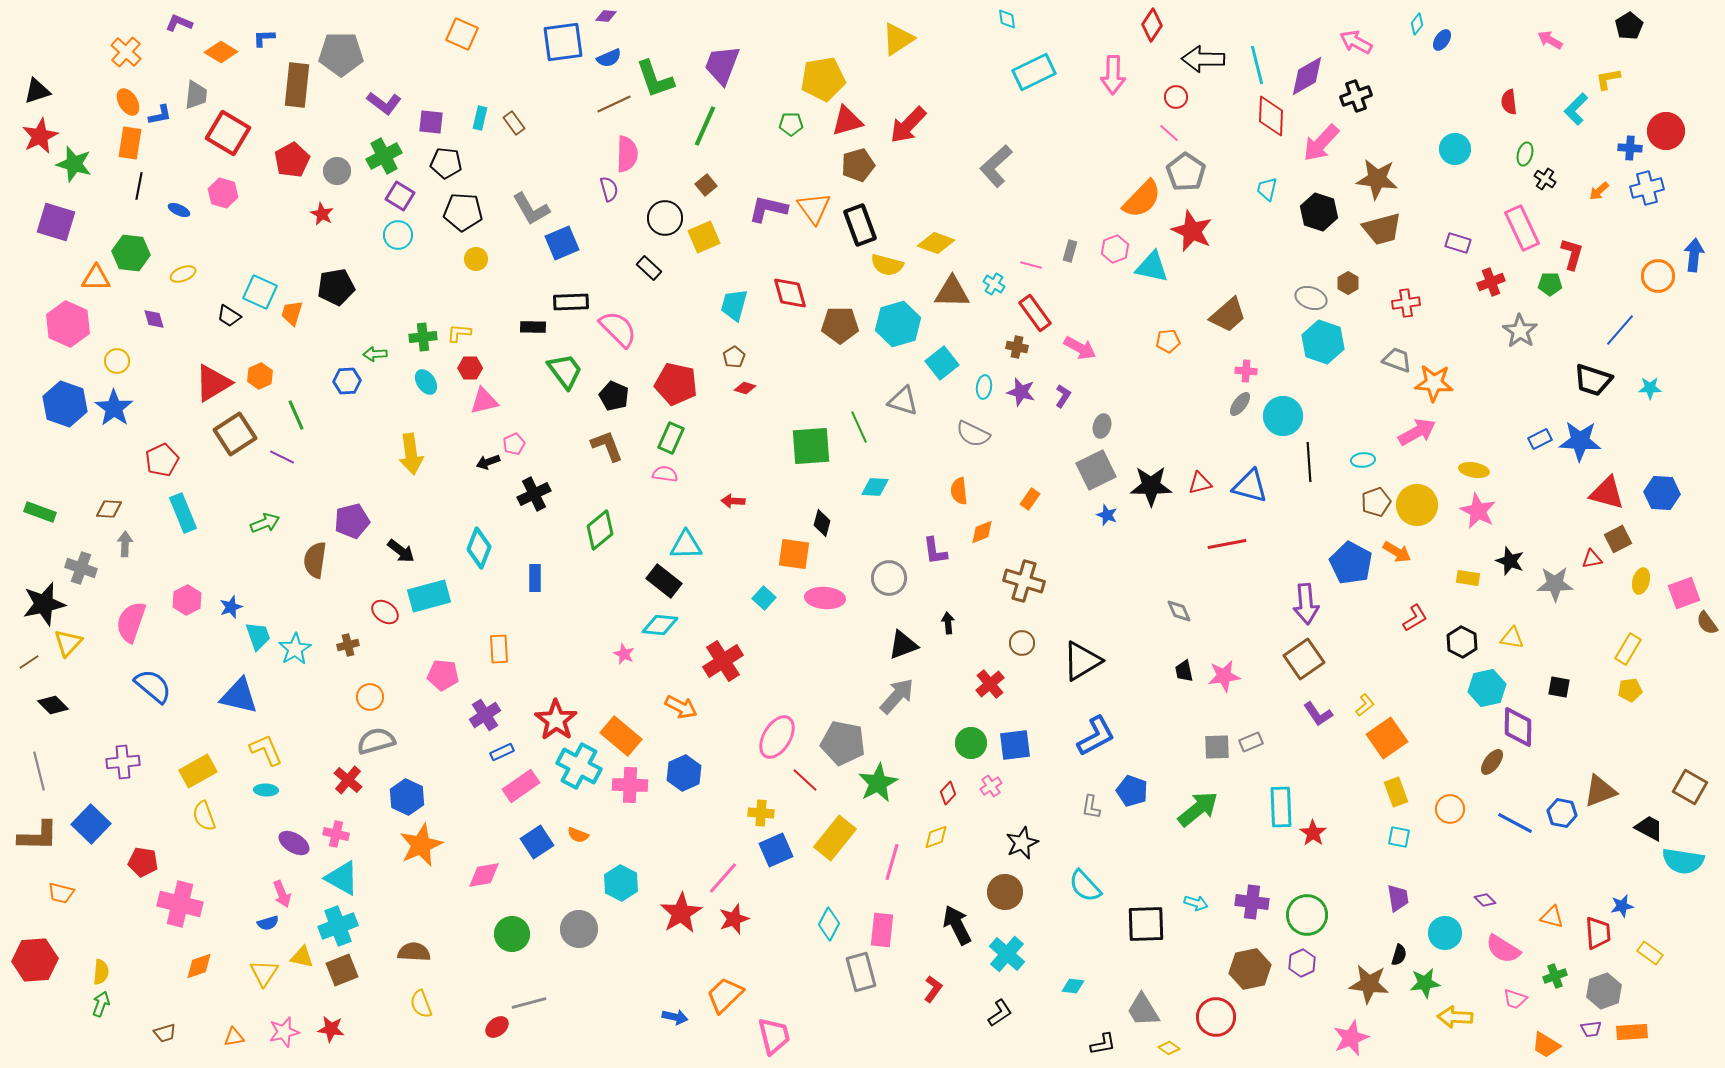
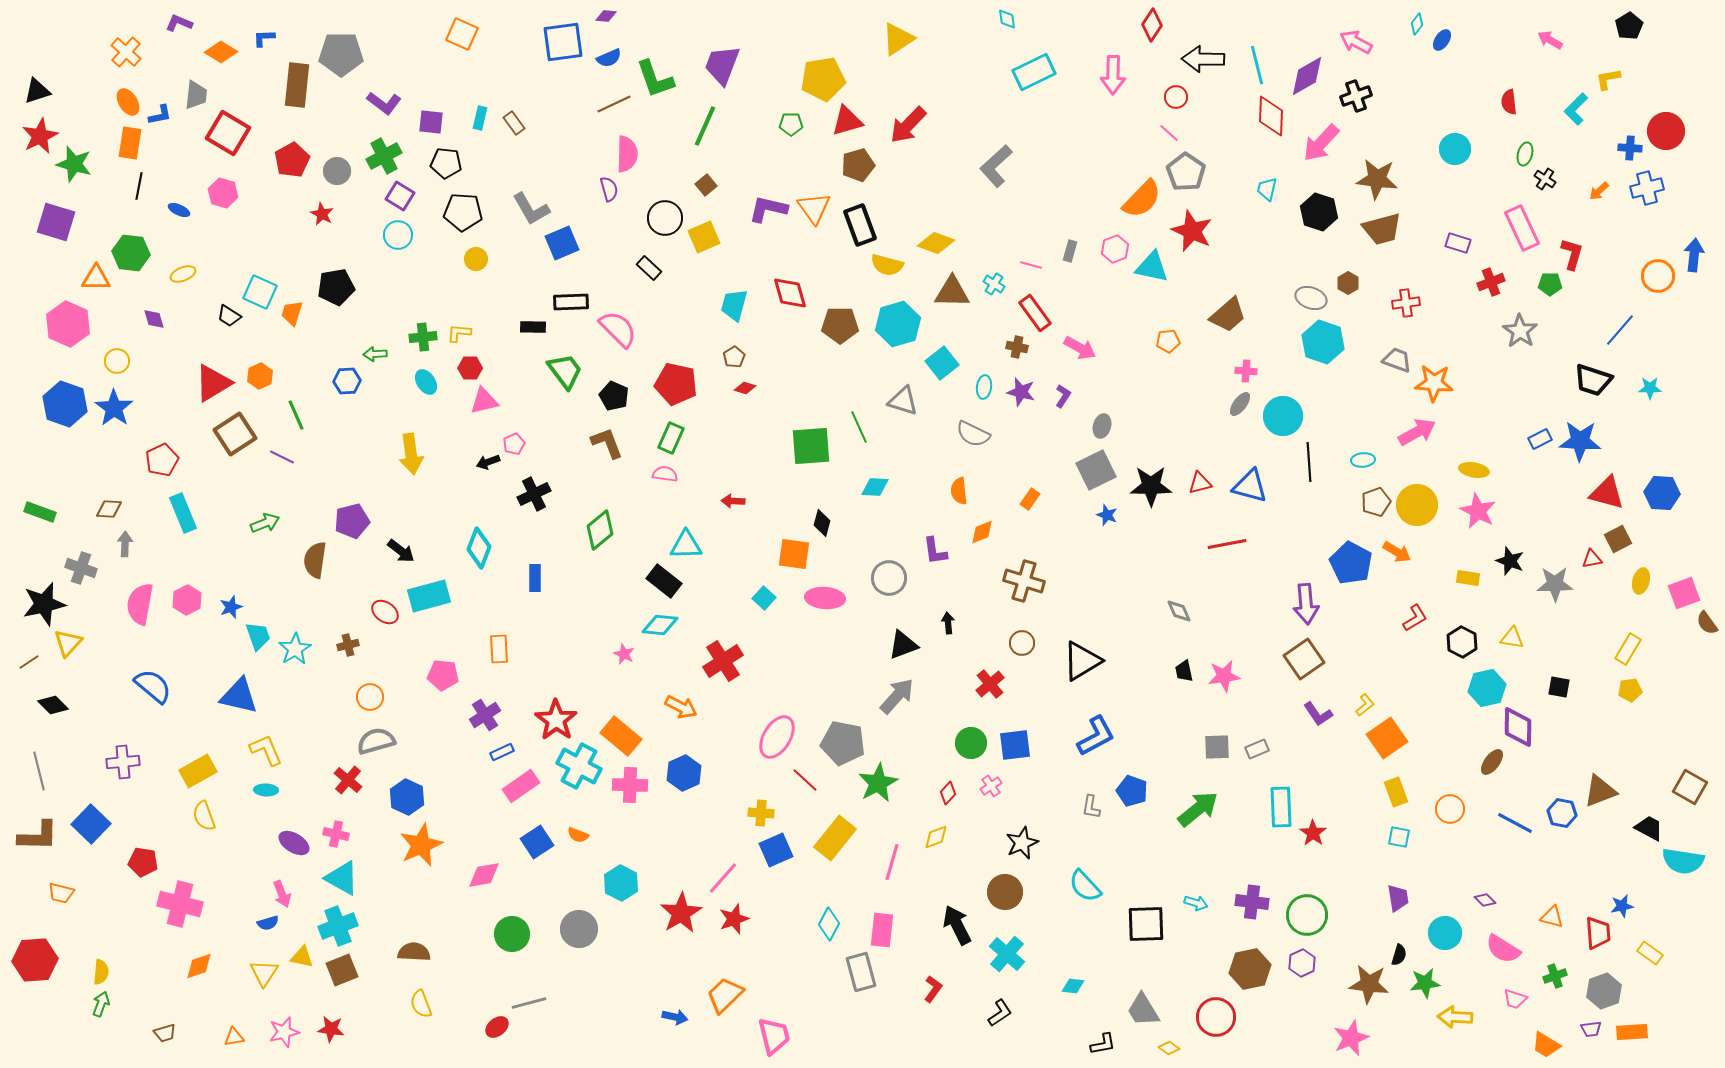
brown L-shape at (607, 446): moved 3 px up
pink semicircle at (131, 622): moved 9 px right, 18 px up; rotated 9 degrees counterclockwise
gray rectangle at (1251, 742): moved 6 px right, 7 px down
